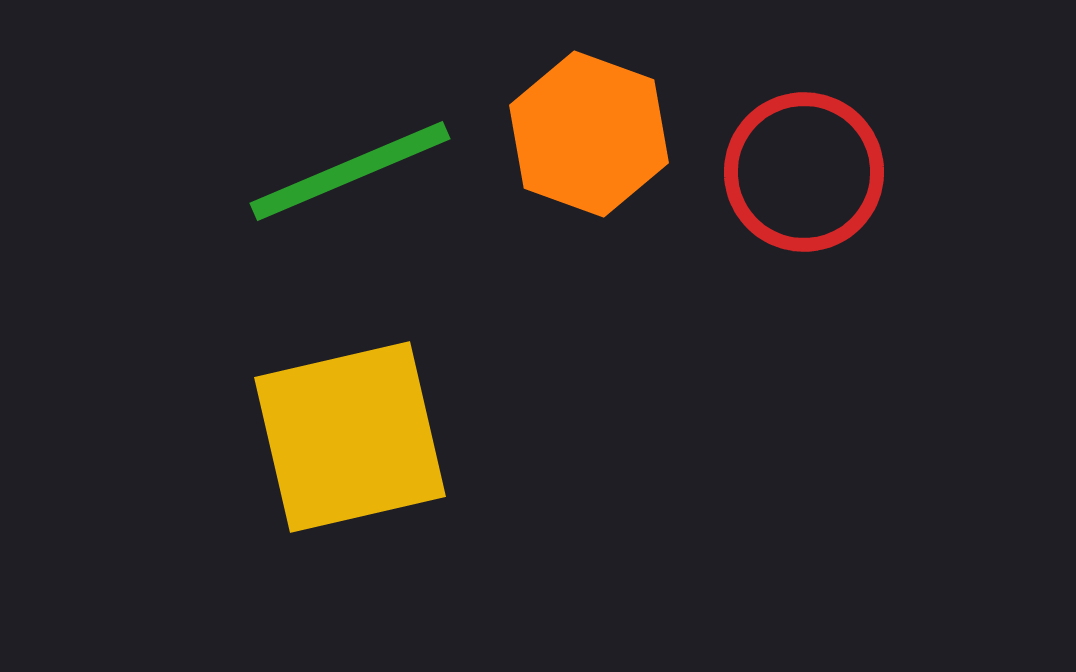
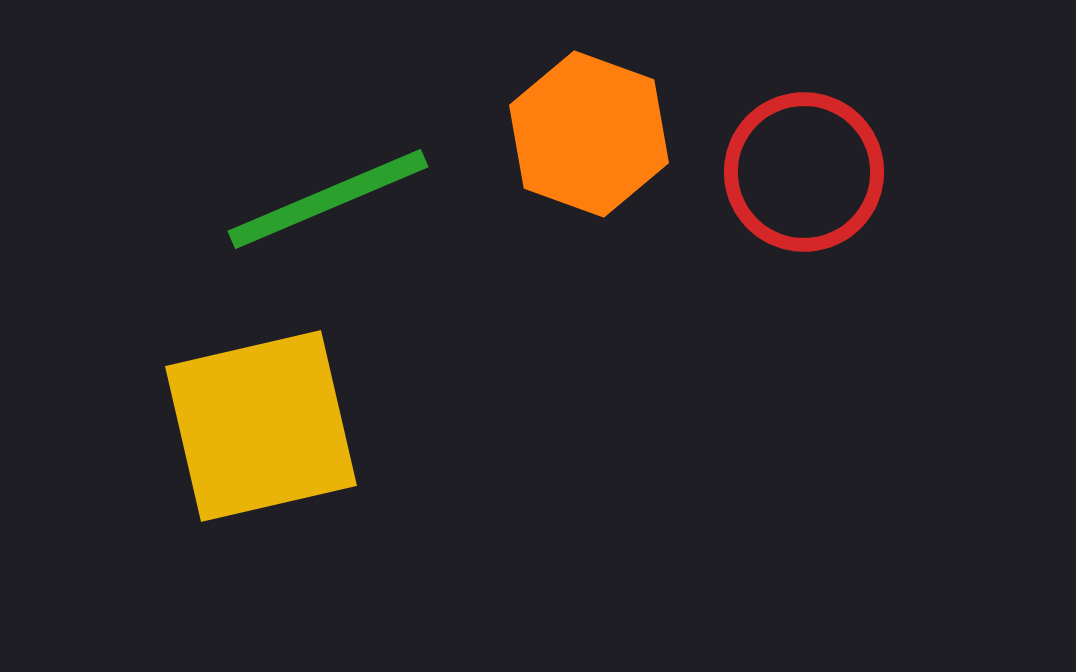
green line: moved 22 px left, 28 px down
yellow square: moved 89 px left, 11 px up
